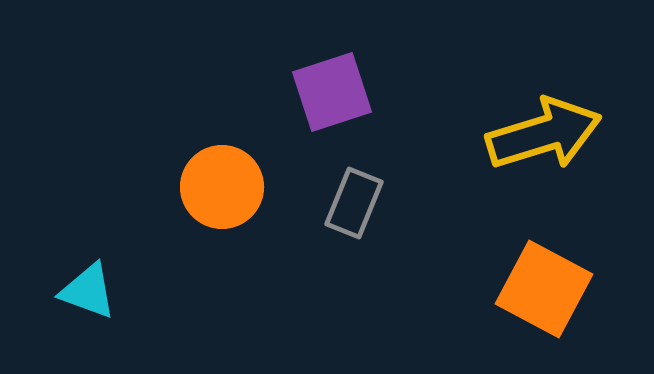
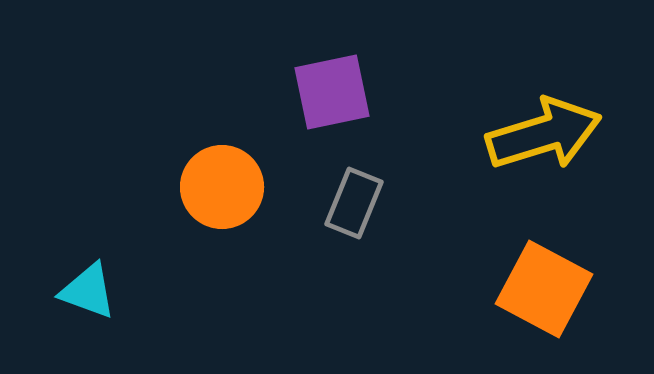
purple square: rotated 6 degrees clockwise
